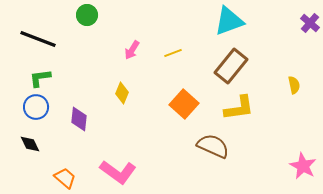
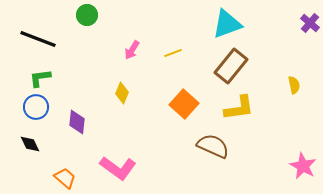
cyan triangle: moved 2 px left, 3 px down
purple diamond: moved 2 px left, 3 px down
pink L-shape: moved 4 px up
